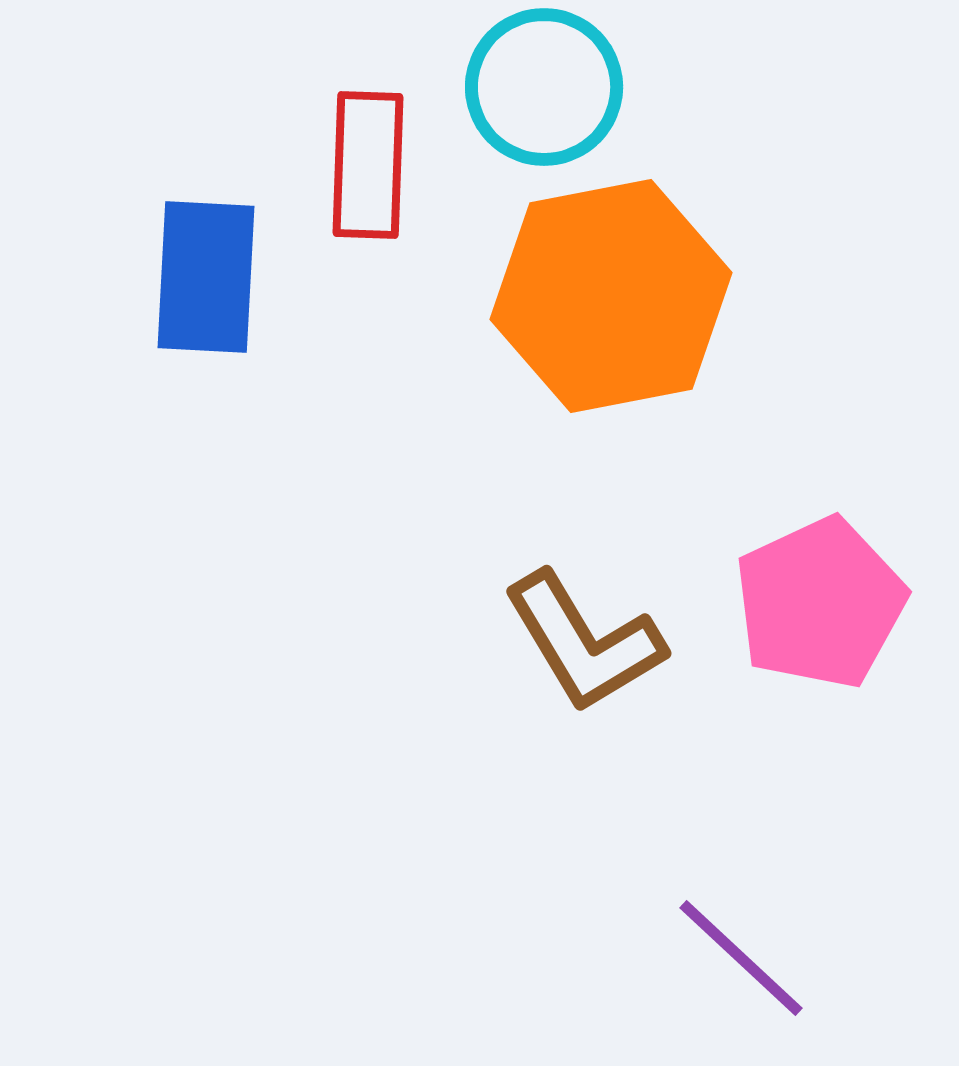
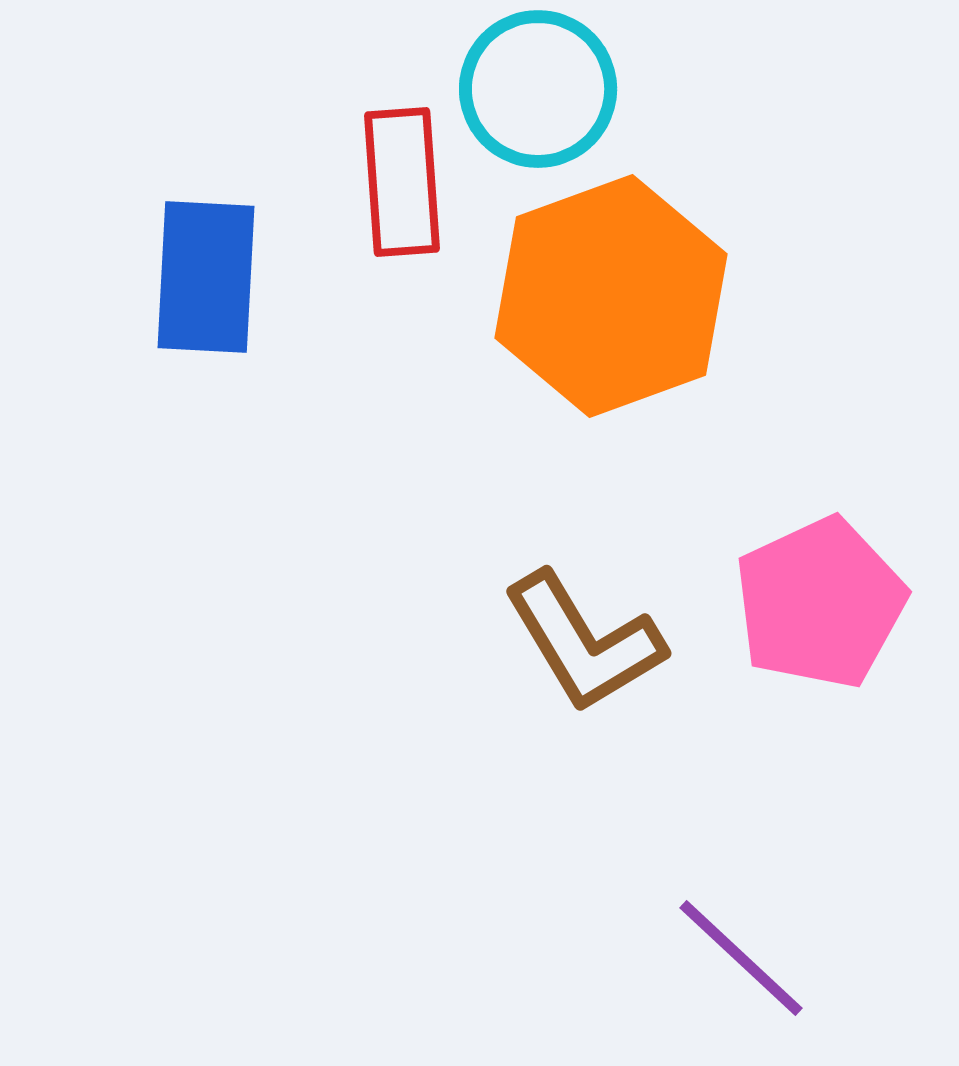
cyan circle: moved 6 px left, 2 px down
red rectangle: moved 34 px right, 17 px down; rotated 6 degrees counterclockwise
orange hexagon: rotated 9 degrees counterclockwise
